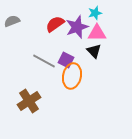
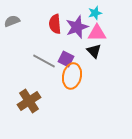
red semicircle: rotated 60 degrees counterclockwise
purple square: moved 1 px up
